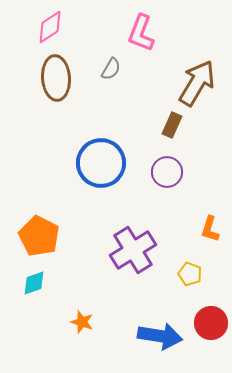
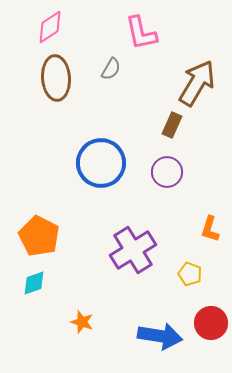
pink L-shape: rotated 33 degrees counterclockwise
